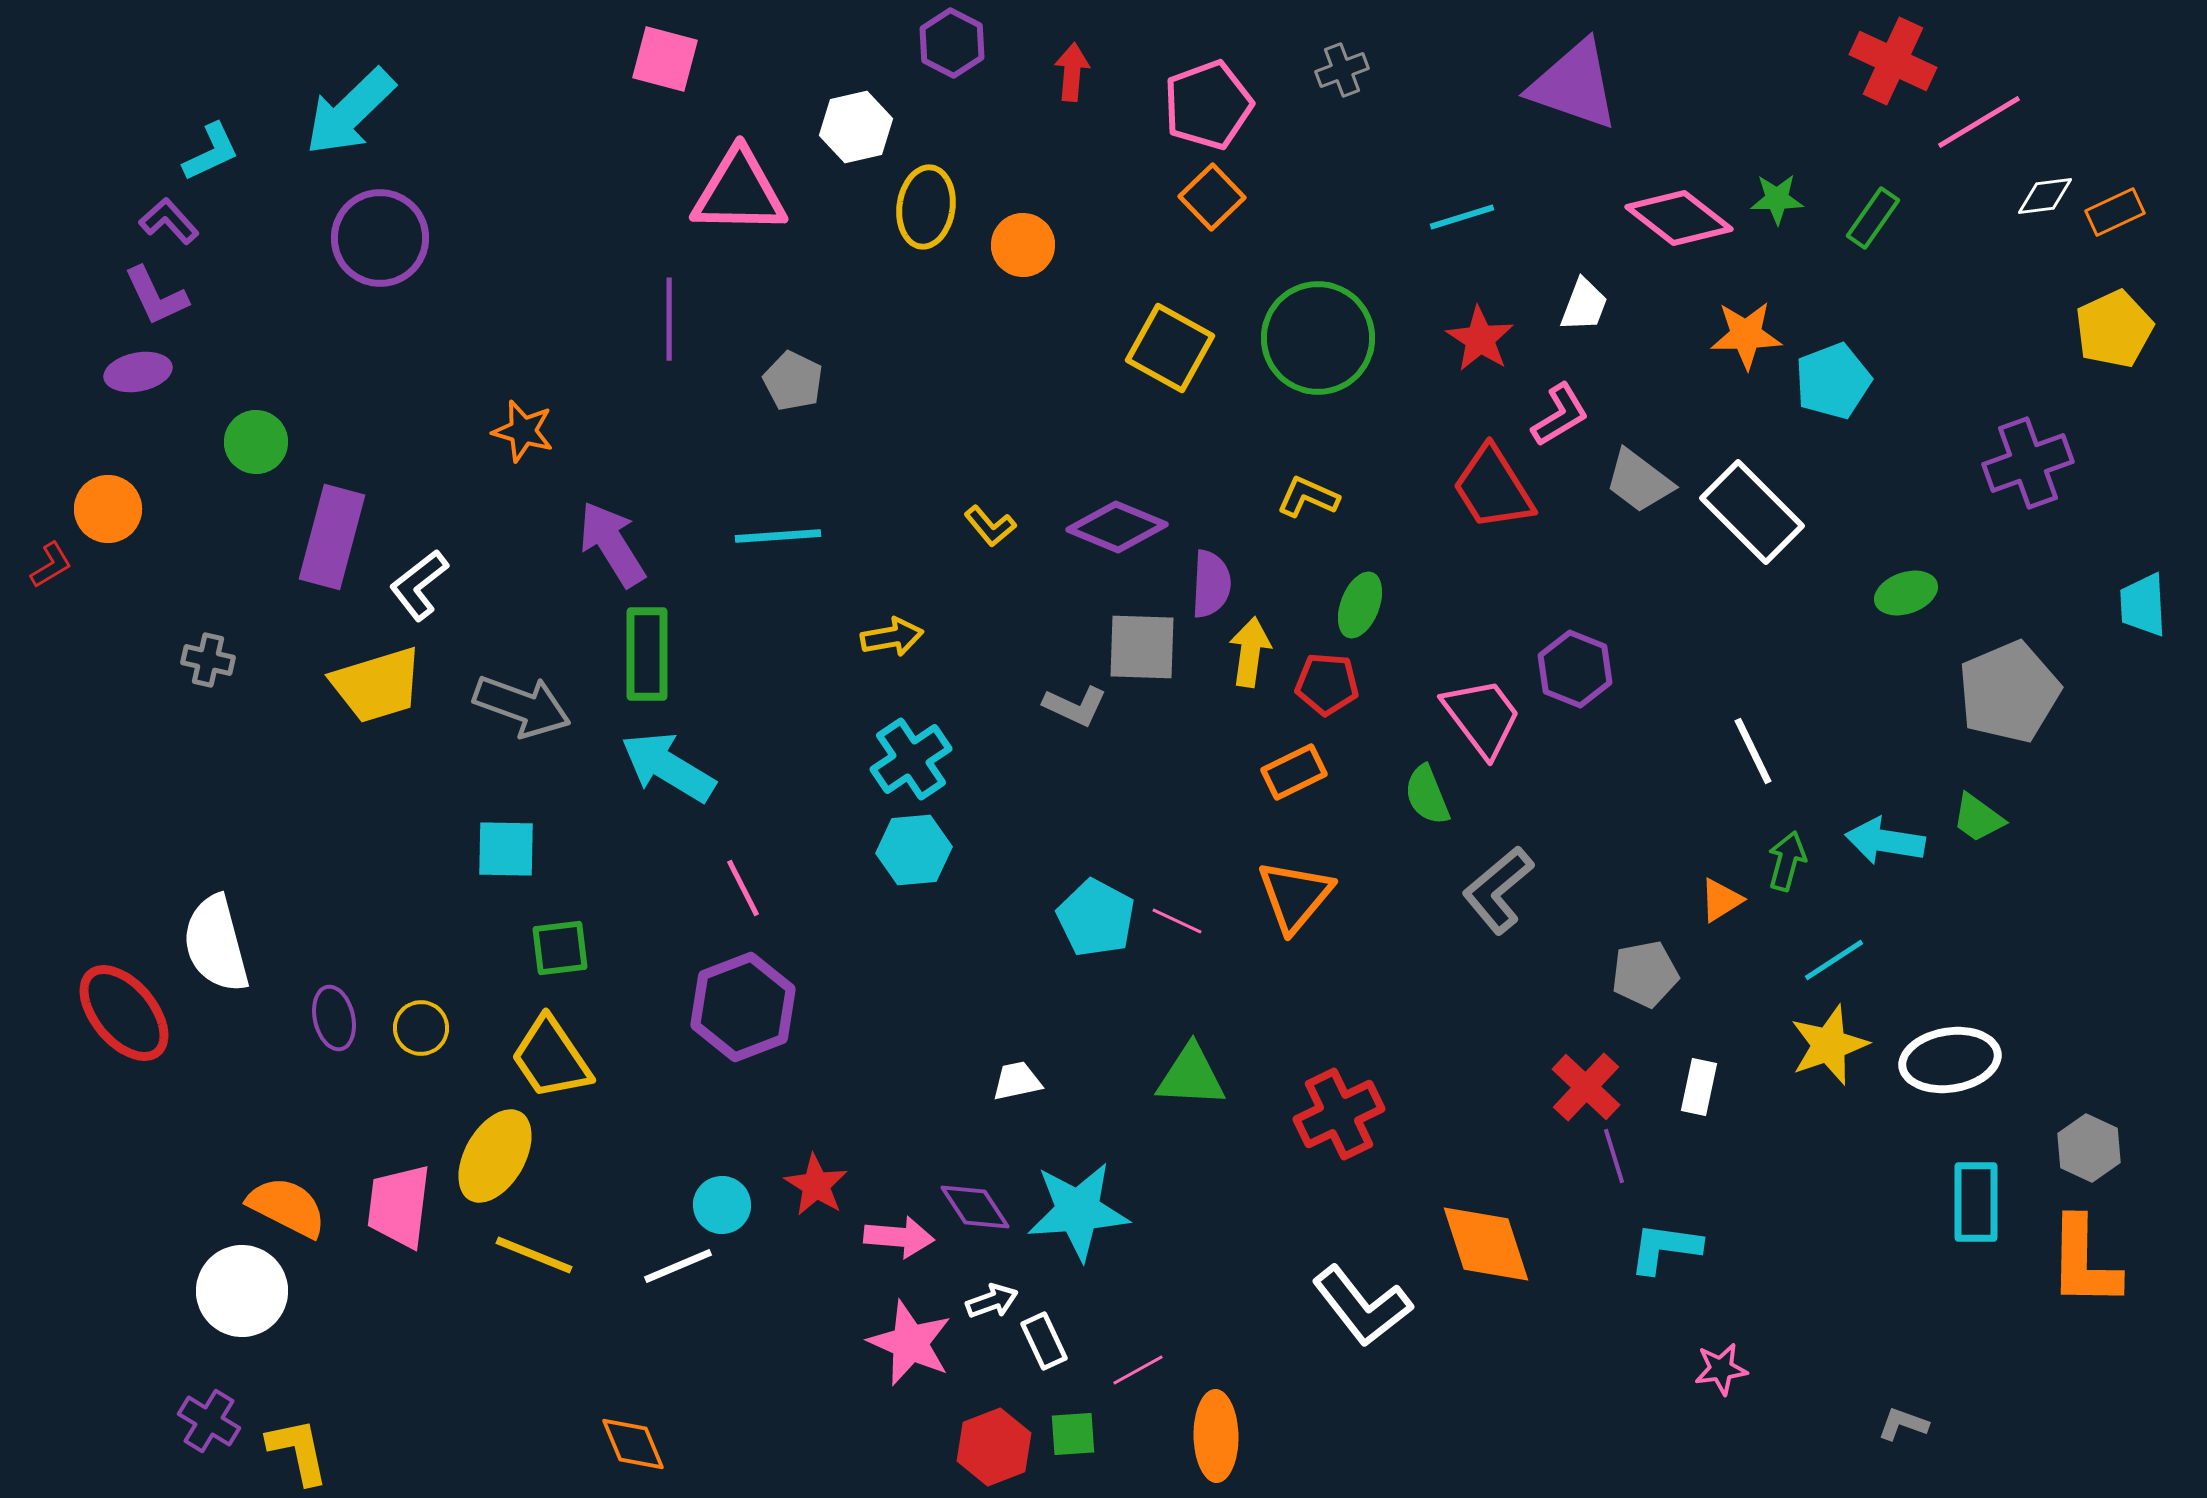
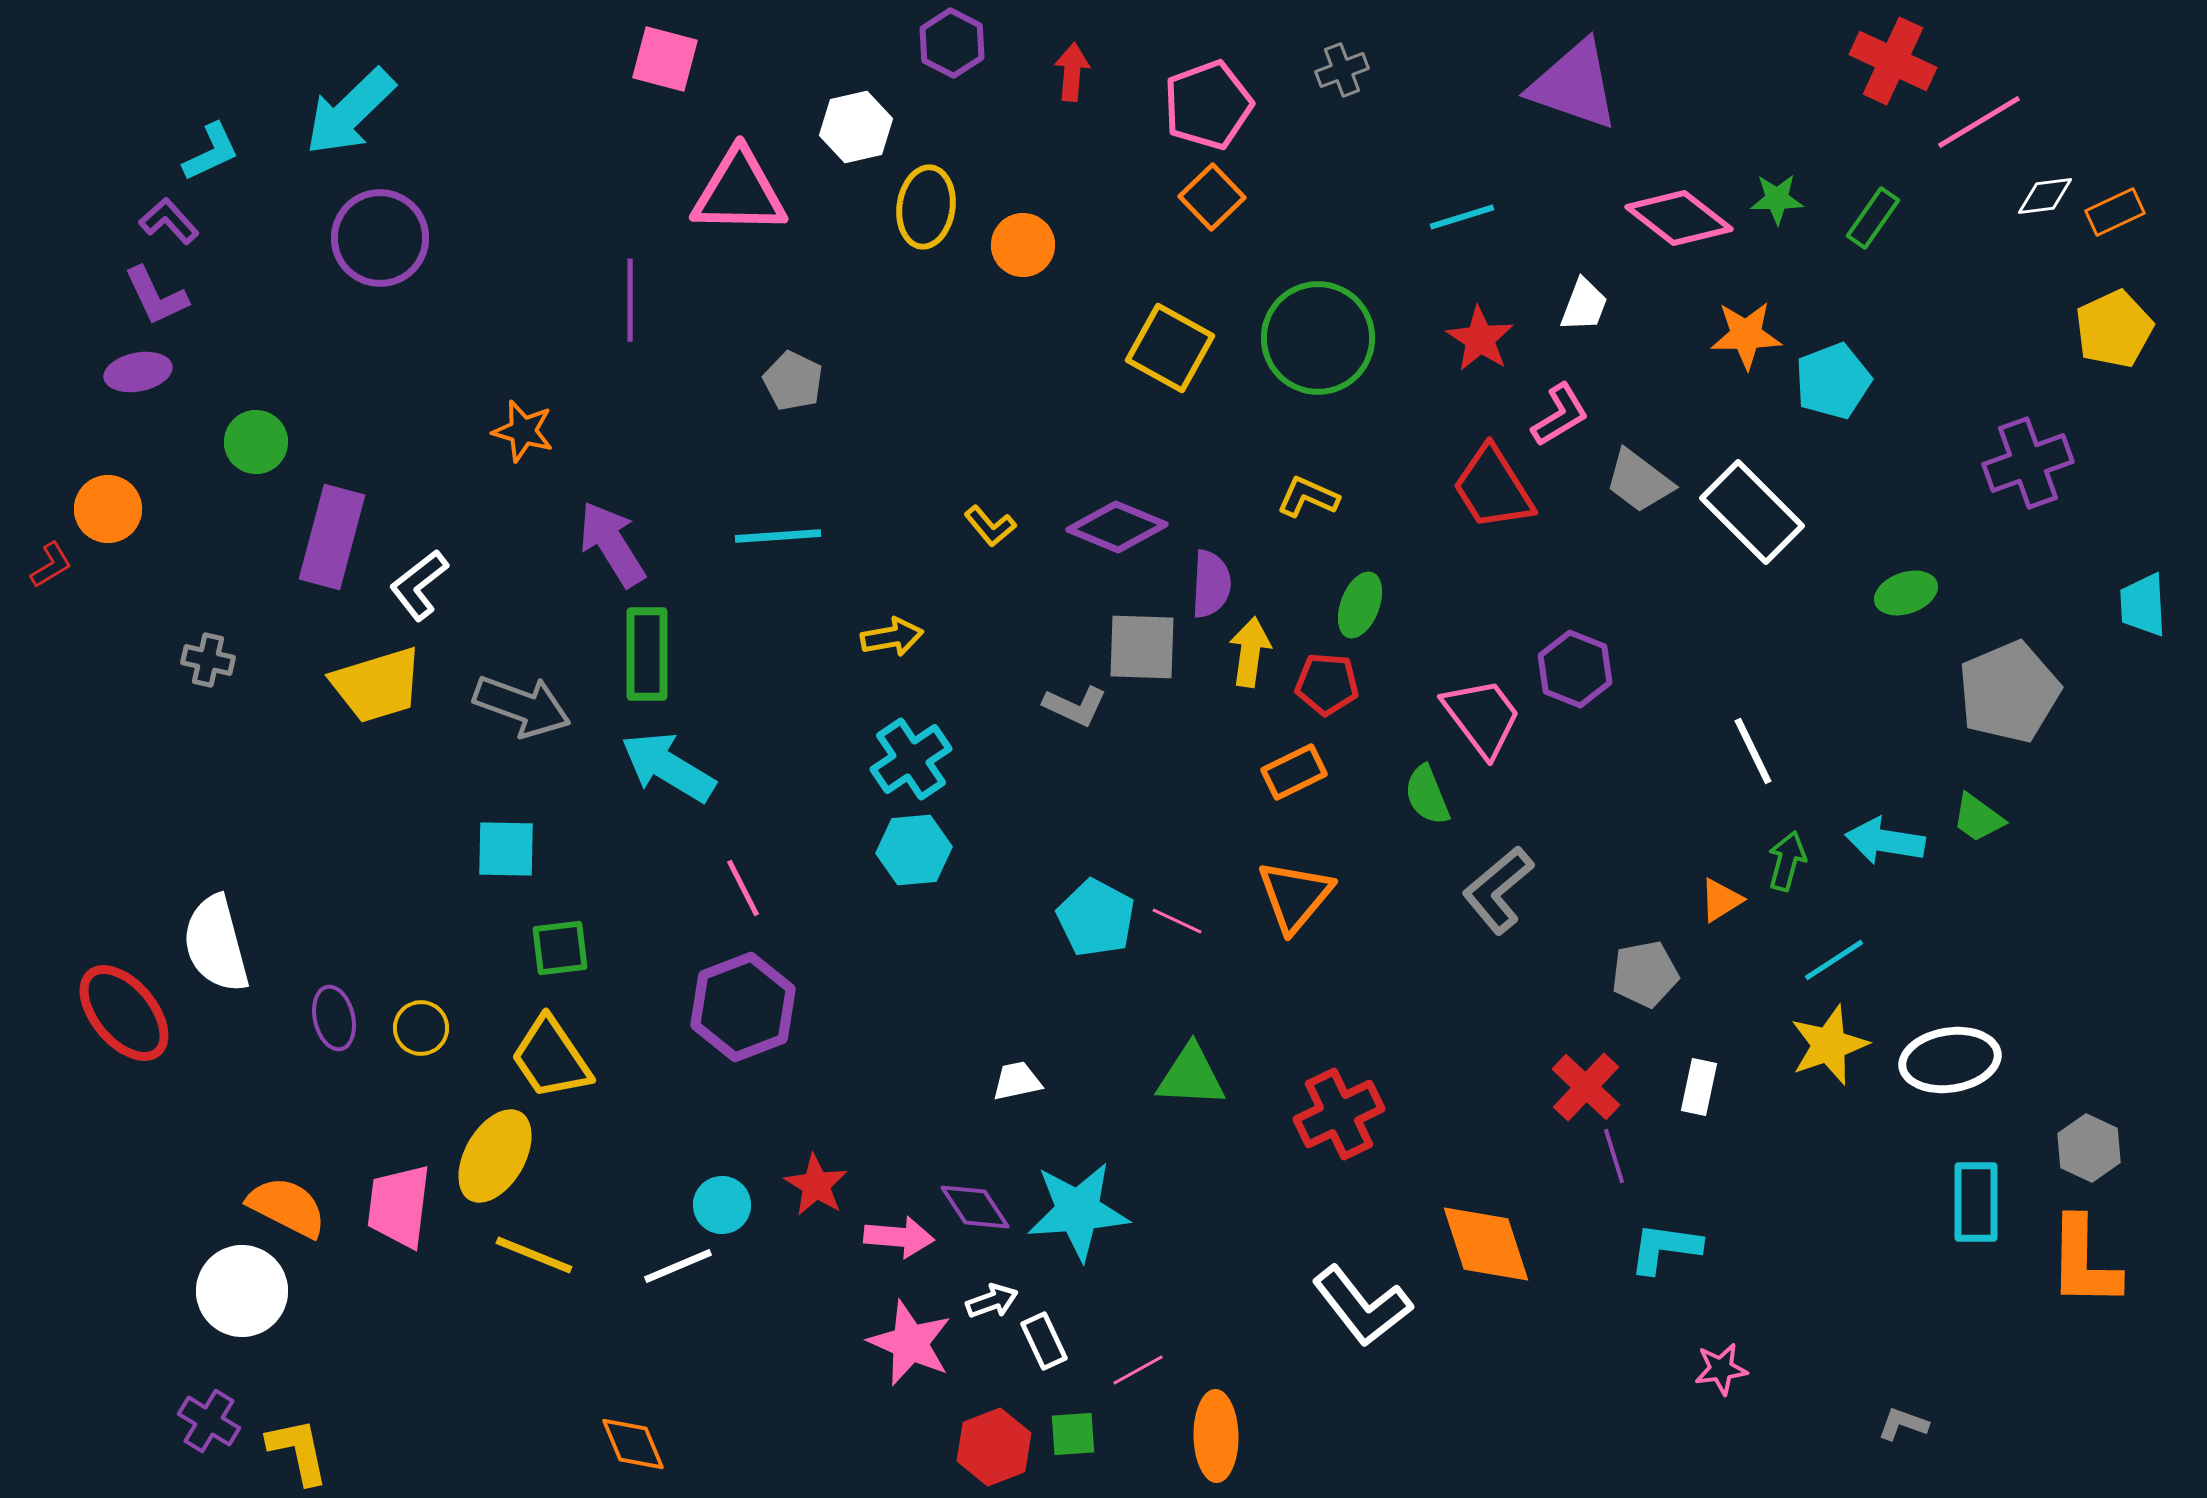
purple line at (669, 319): moved 39 px left, 19 px up
